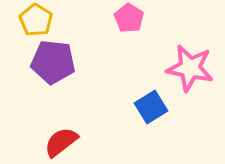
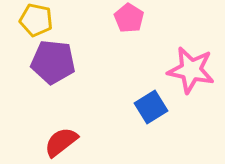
yellow pentagon: rotated 20 degrees counterclockwise
pink star: moved 1 px right, 2 px down
